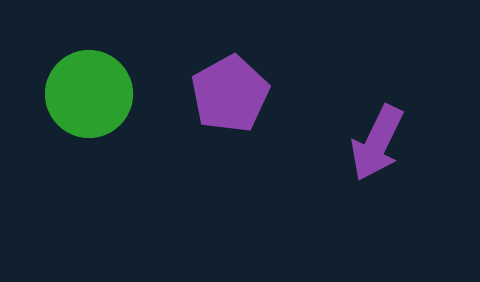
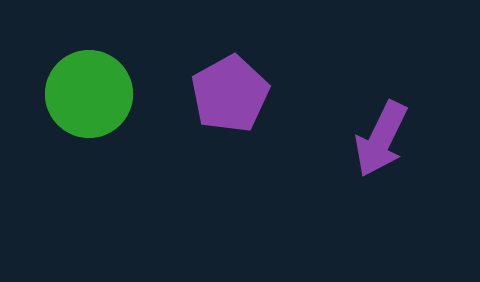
purple arrow: moved 4 px right, 4 px up
